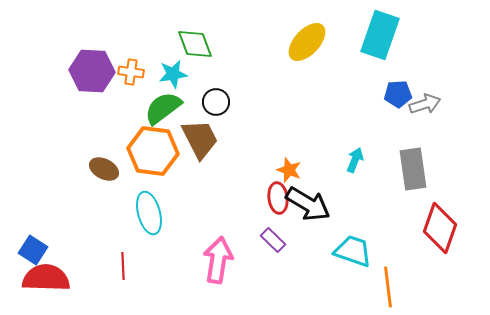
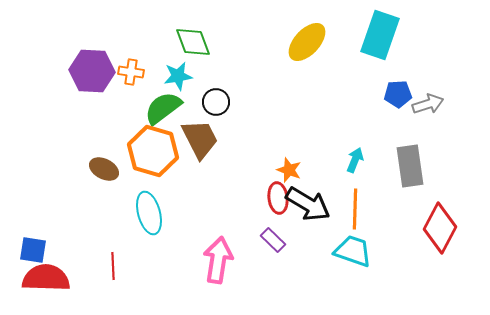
green diamond: moved 2 px left, 2 px up
cyan star: moved 5 px right, 2 px down
gray arrow: moved 3 px right
orange hexagon: rotated 9 degrees clockwise
gray rectangle: moved 3 px left, 3 px up
red diamond: rotated 9 degrees clockwise
blue square: rotated 24 degrees counterclockwise
red line: moved 10 px left
orange line: moved 33 px left, 78 px up; rotated 9 degrees clockwise
